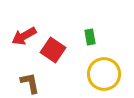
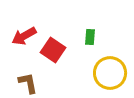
green rectangle: rotated 14 degrees clockwise
yellow circle: moved 6 px right, 1 px up
brown L-shape: moved 2 px left
